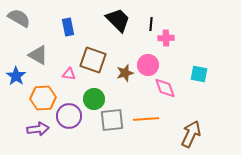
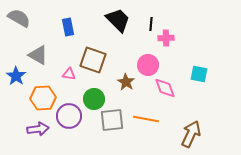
brown star: moved 1 px right, 9 px down; rotated 24 degrees counterclockwise
orange line: rotated 15 degrees clockwise
